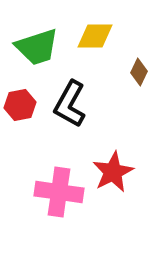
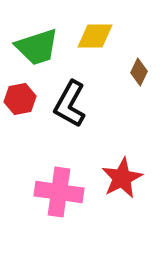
red hexagon: moved 6 px up
red star: moved 9 px right, 6 px down
